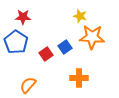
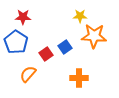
yellow star: rotated 16 degrees counterclockwise
orange star: moved 2 px right, 1 px up
orange semicircle: moved 11 px up
